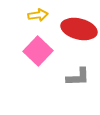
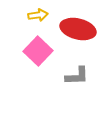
red ellipse: moved 1 px left
gray L-shape: moved 1 px left, 1 px up
